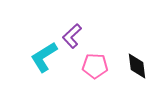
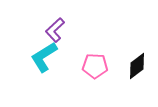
purple L-shape: moved 17 px left, 6 px up
black diamond: rotated 60 degrees clockwise
